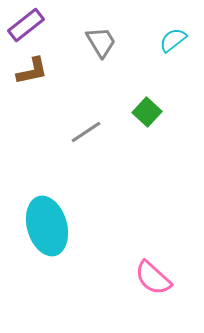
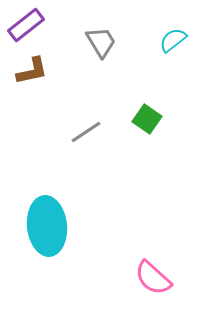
green square: moved 7 px down; rotated 8 degrees counterclockwise
cyan ellipse: rotated 10 degrees clockwise
